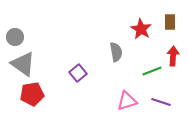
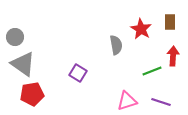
gray semicircle: moved 7 px up
purple square: rotated 18 degrees counterclockwise
